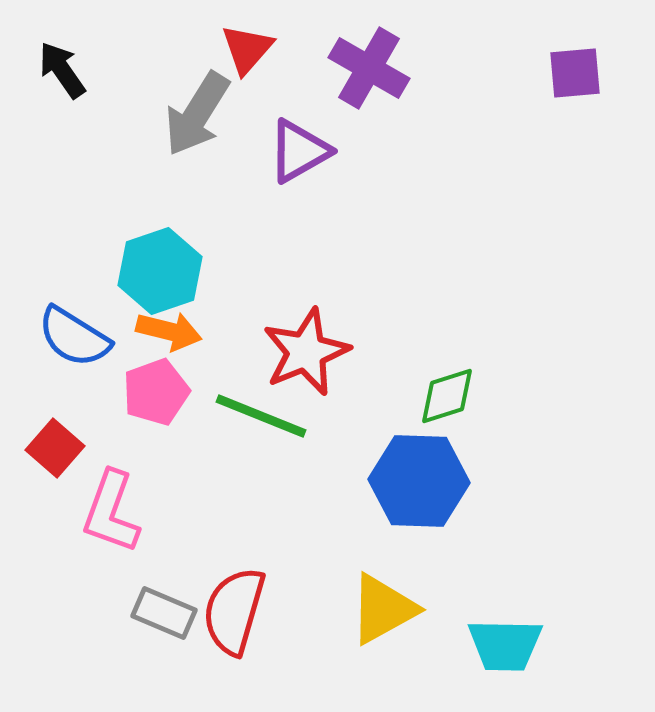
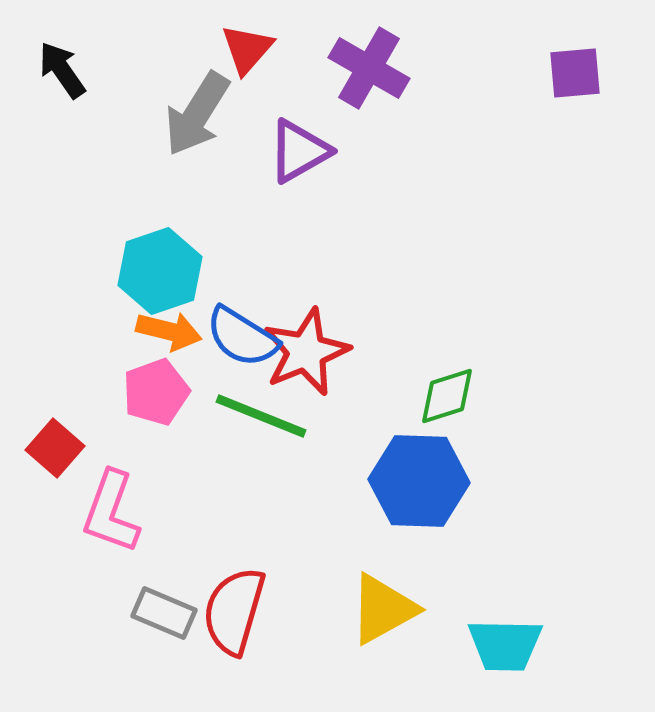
blue semicircle: moved 168 px right
